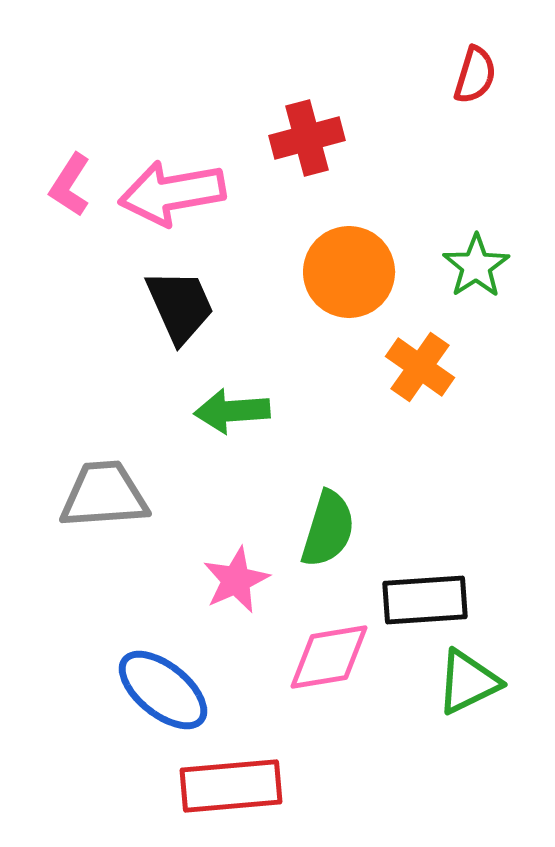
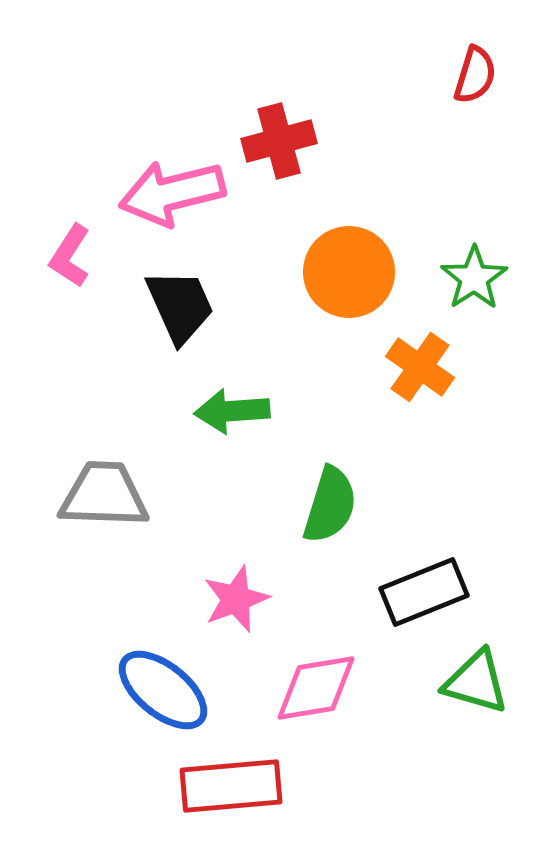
red cross: moved 28 px left, 3 px down
pink L-shape: moved 71 px down
pink arrow: rotated 4 degrees counterclockwise
green star: moved 2 px left, 12 px down
gray trapezoid: rotated 6 degrees clockwise
green semicircle: moved 2 px right, 24 px up
pink star: moved 19 px down; rotated 4 degrees clockwise
black rectangle: moved 1 px left, 8 px up; rotated 18 degrees counterclockwise
pink diamond: moved 13 px left, 31 px down
green triangle: moved 8 px right; rotated 42 degrees clockwise
